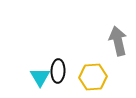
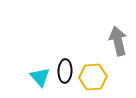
black ellipse: moved 7 px right
cyan triangle: rotated 10 degrees counterclockwise
